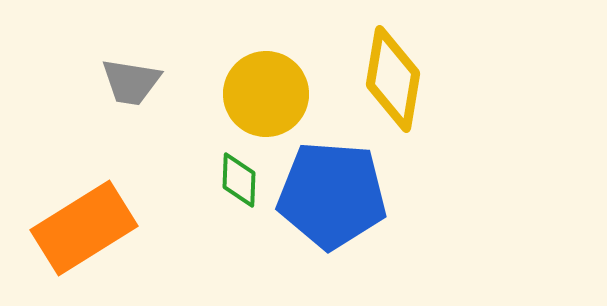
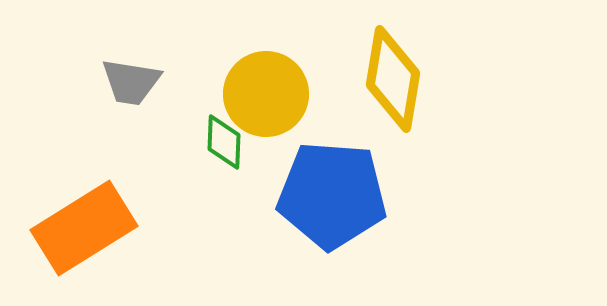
green diamond: moved 15 px left, 38 px up
